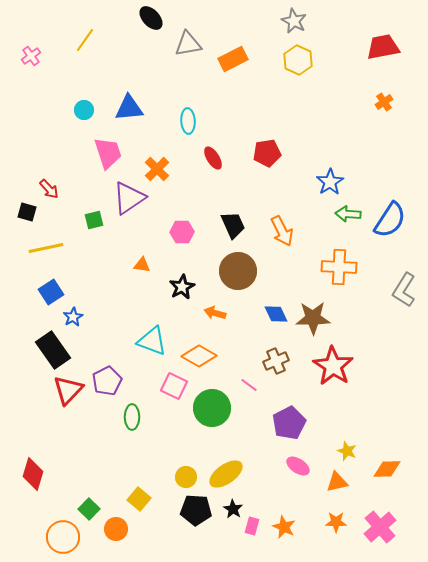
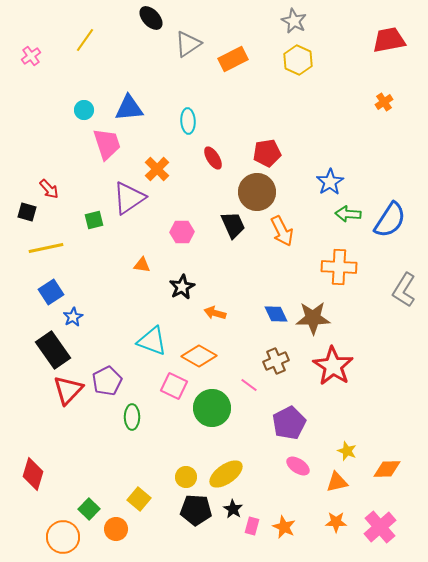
gray triangle at (188, 44): rotated 24 degrees counterclockwise
red trapezoid at (383, 47): moved 6 px right, 7 px up
pink trapezoid at (108, 153): moved 1 px left, 9 px up
brown circle at (238, 271): moved 19 px right, 79 px up
